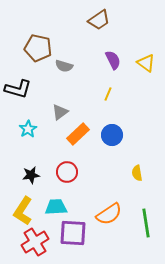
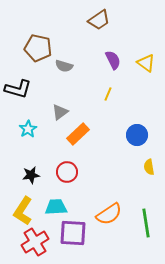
blue circle: moved 25 px right
yellow semicircle: moved 12 px right, 6 px up
